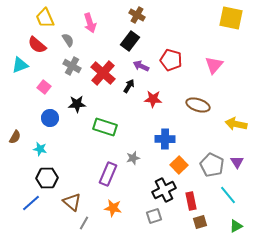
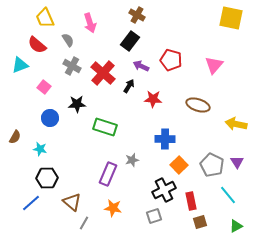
gray star: moved 1 px left, 2 px down
